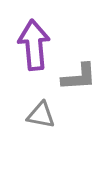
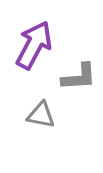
purple arrow: rotated 33 degrees clockwise
